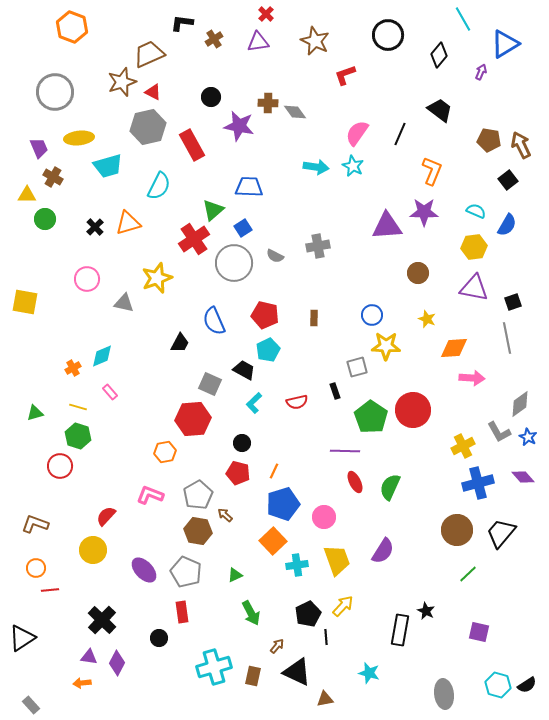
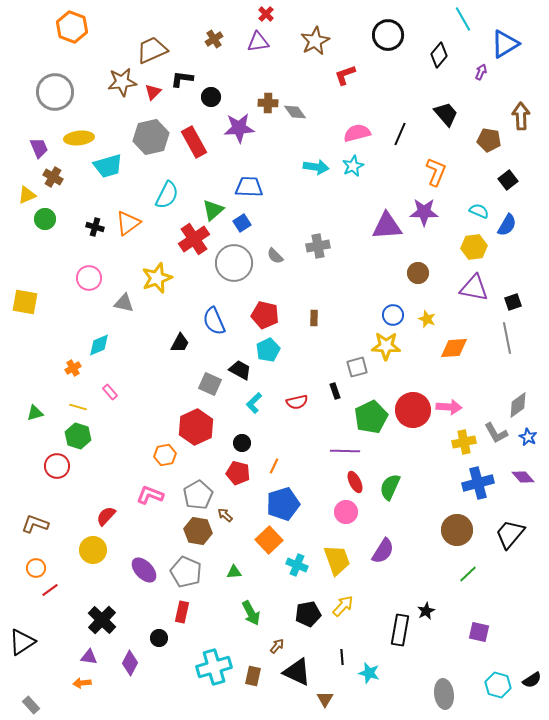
black L-shape at (182, 23): moved 56 px down
brown star at (315, 41): rotated 20 degrees clockwise
brown trapezoid at (149, 54): moved 3 px right, 4 px up
brown star at (122, 82): rotated 12 degrees clockwise
red triangle at (153, 92): rotated 48 degrees clockwise
black trapezoid at (440, 110): moved 6 px right, 4 px down; rotated 12 degrees clockwise
purple star at (239, 126): moved 2 px down; rotated 16 degrees counterclockwise
gray hexagon at (148, 127): moved 3 px right, 10 px down
pink semicircle at (357, 133): rotated 40 degrees clockwise
red rectangle at (192, 145): moved 2 px right, 3 px up
brown arrow at (521, 145): moved 29 px up; rotated 24 degrees clockwise
cyan star at (353, 166): rotated 20 degrees clockwise
orange L-shape at (432, 171): moved 4 px right, 1 px down
cyan semicircle at (159, 186): moved 8 px right, 9 px down
yellow triangle at (27, 195): rotated 24 degrees counterclockwise
cyan semicircle at (476, 211): moved 3 px right
orange triangle at (128, 223): rotated 20 degrees counterclockwise
black cross at (95, 227): rotated 30 degrees counterclockwise
blue square at (243, 228): moved 1 px left, 5 px up
gray semicircle at (275, 256): rotated 18 degrees clockwise
pink circle at (87, 279): moved 2 px right, 1 px up
blue circle at (372, 315): moved 21 px right
cyan diamond at (102, 356): moved 3 px left, 11 px up
black trapezoid at (244, 370): moved 4 px left
pink arrow at (472, 378): moved 23 px left, 29 px down
gray diamond at (520, 404): moved 2 px left, 1 px down
green pentagon at (371, 417): rotated 12 degrees clockwise
red hexagon at (193, 419): moved 3 px right, 8 px down; rotated 20 degrees counterclockwise
gray L-shape at (499, 432): moved 3 px left, 1 px down
yellow cross at (463, 446): moved 1 px right, 4 px up; rotated 15 degrees clockwise
orange hexagon at (165, 452): moved 3 px down
red circle at (60, 466): moved 3 px left
orange line at (274, 471): moved 5 px up
pink circle at (324, 517): moved 22 px right, 5 px up
black trapezoid at (501, 533): moved 9 px right, 1 px down
orange square at (273, 541): moved 4 px left, 1 px up
cyan cross at (297, 565): rotated 30 degrees clockwise
green triangle at (235, 575): moved 1 px left, 3 px up; rotated 21 degrees clockwise
red line at (50, 590): rotated 30 degrees counterclockwise
black star at (426, 611): rotated 18 degrees clockwise
red rectangle at (182, 612): rotated 20 degrees clockwise
black pentagon at (308, 614): rotated 15 degrees clockwise
black line at (326, 637): moved 16 px right, 20 px down
black triangle at (22, 638): moved 4 px down
purple diamond at (117, 663): moved 13 px right
black semicircle at (527, 685): moved 5 px right, 5 px up
brown triangle at (325, 699): rotated 48 degrees counterclockwise
